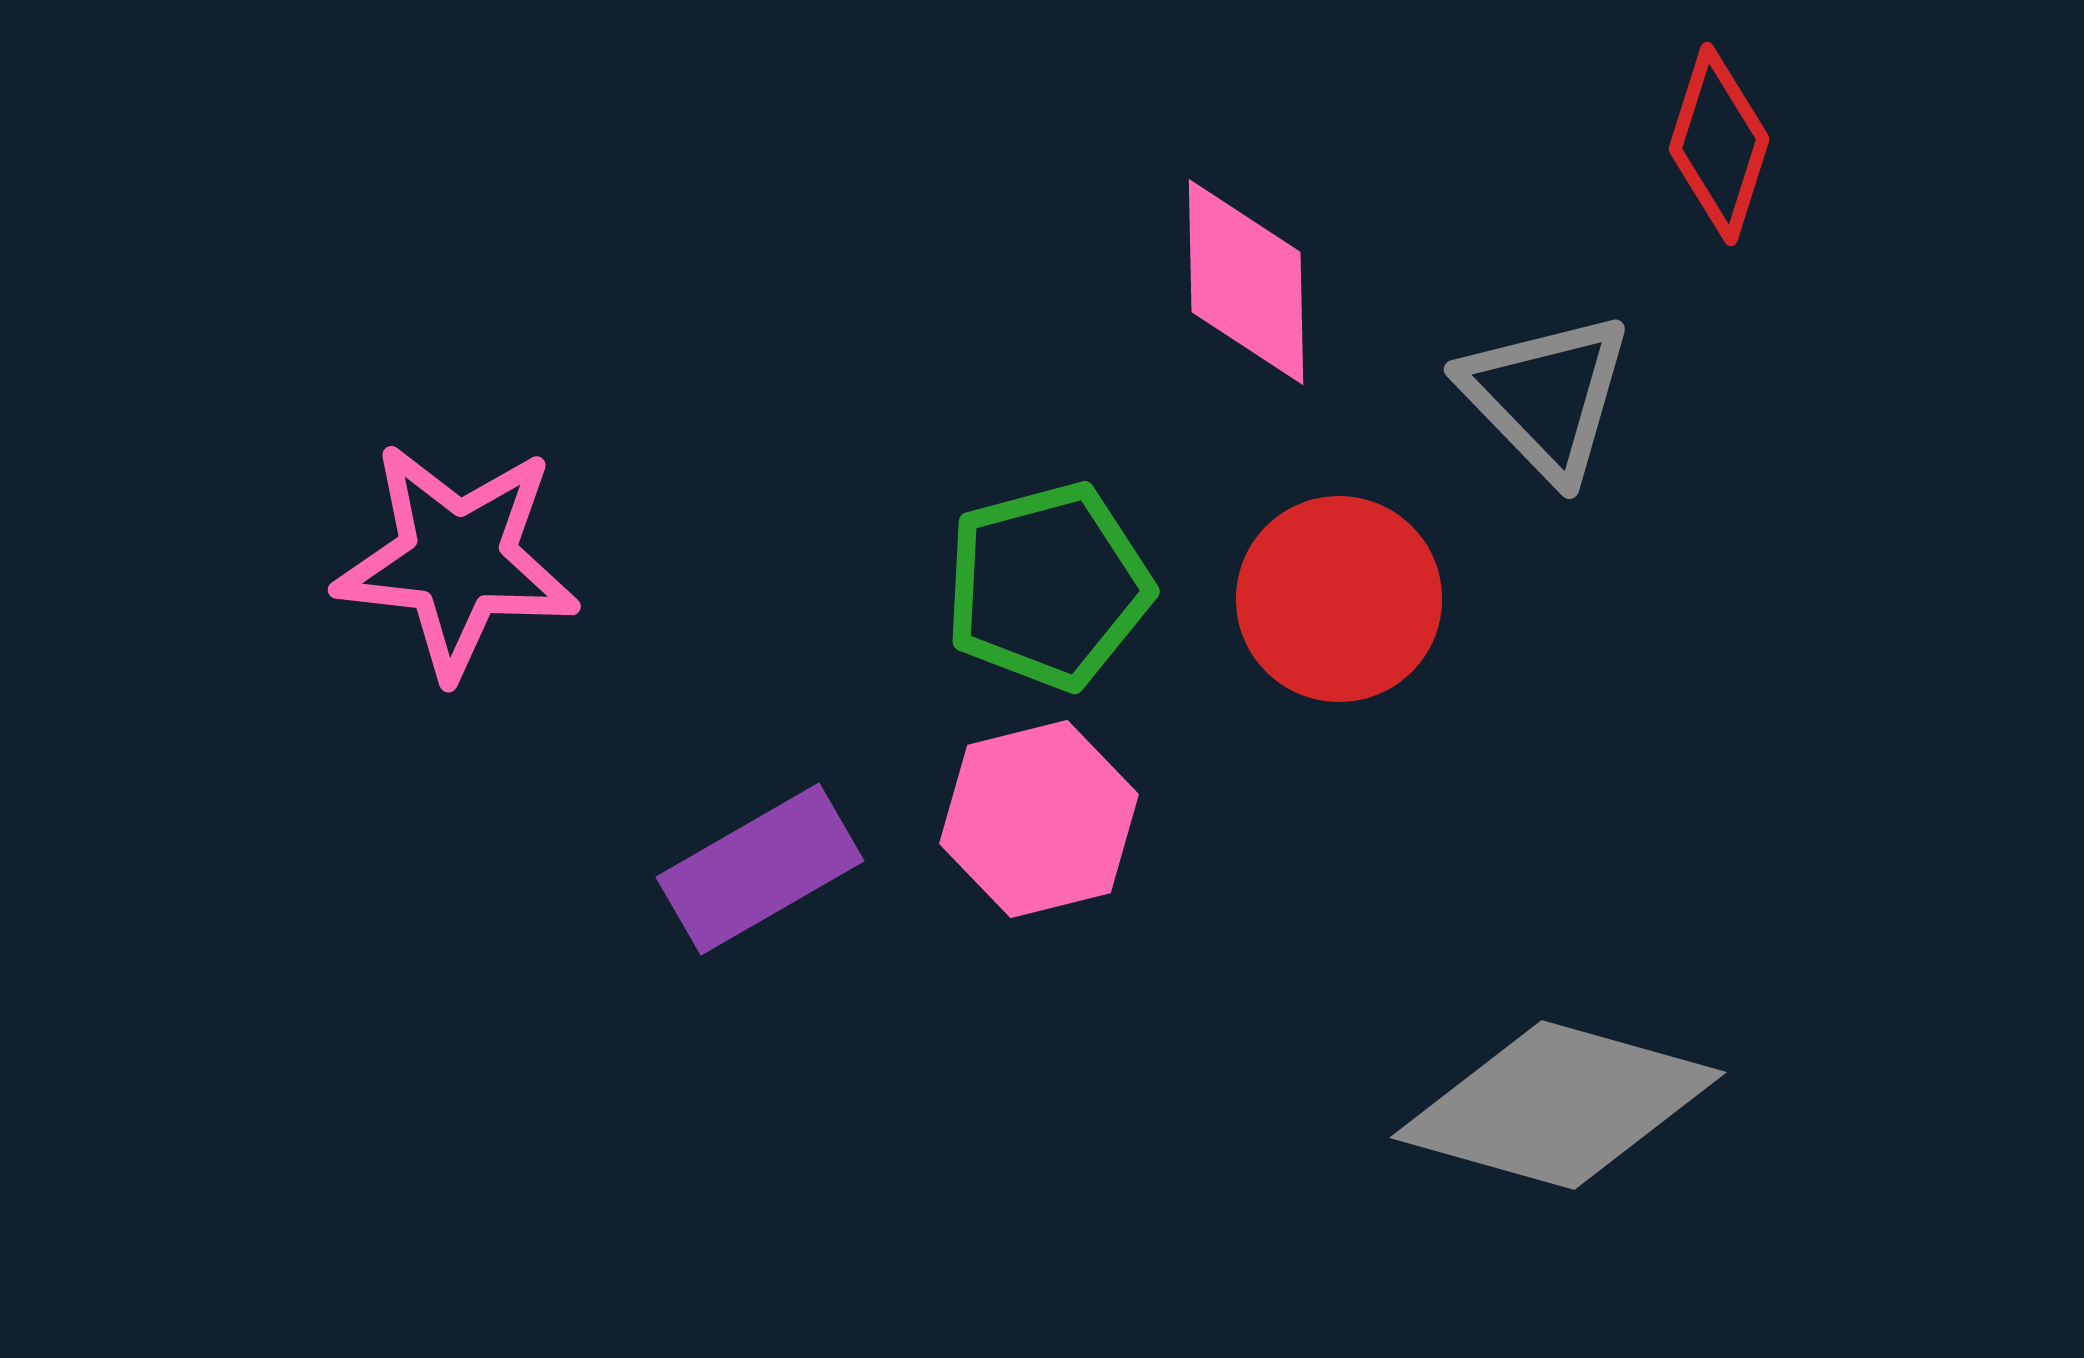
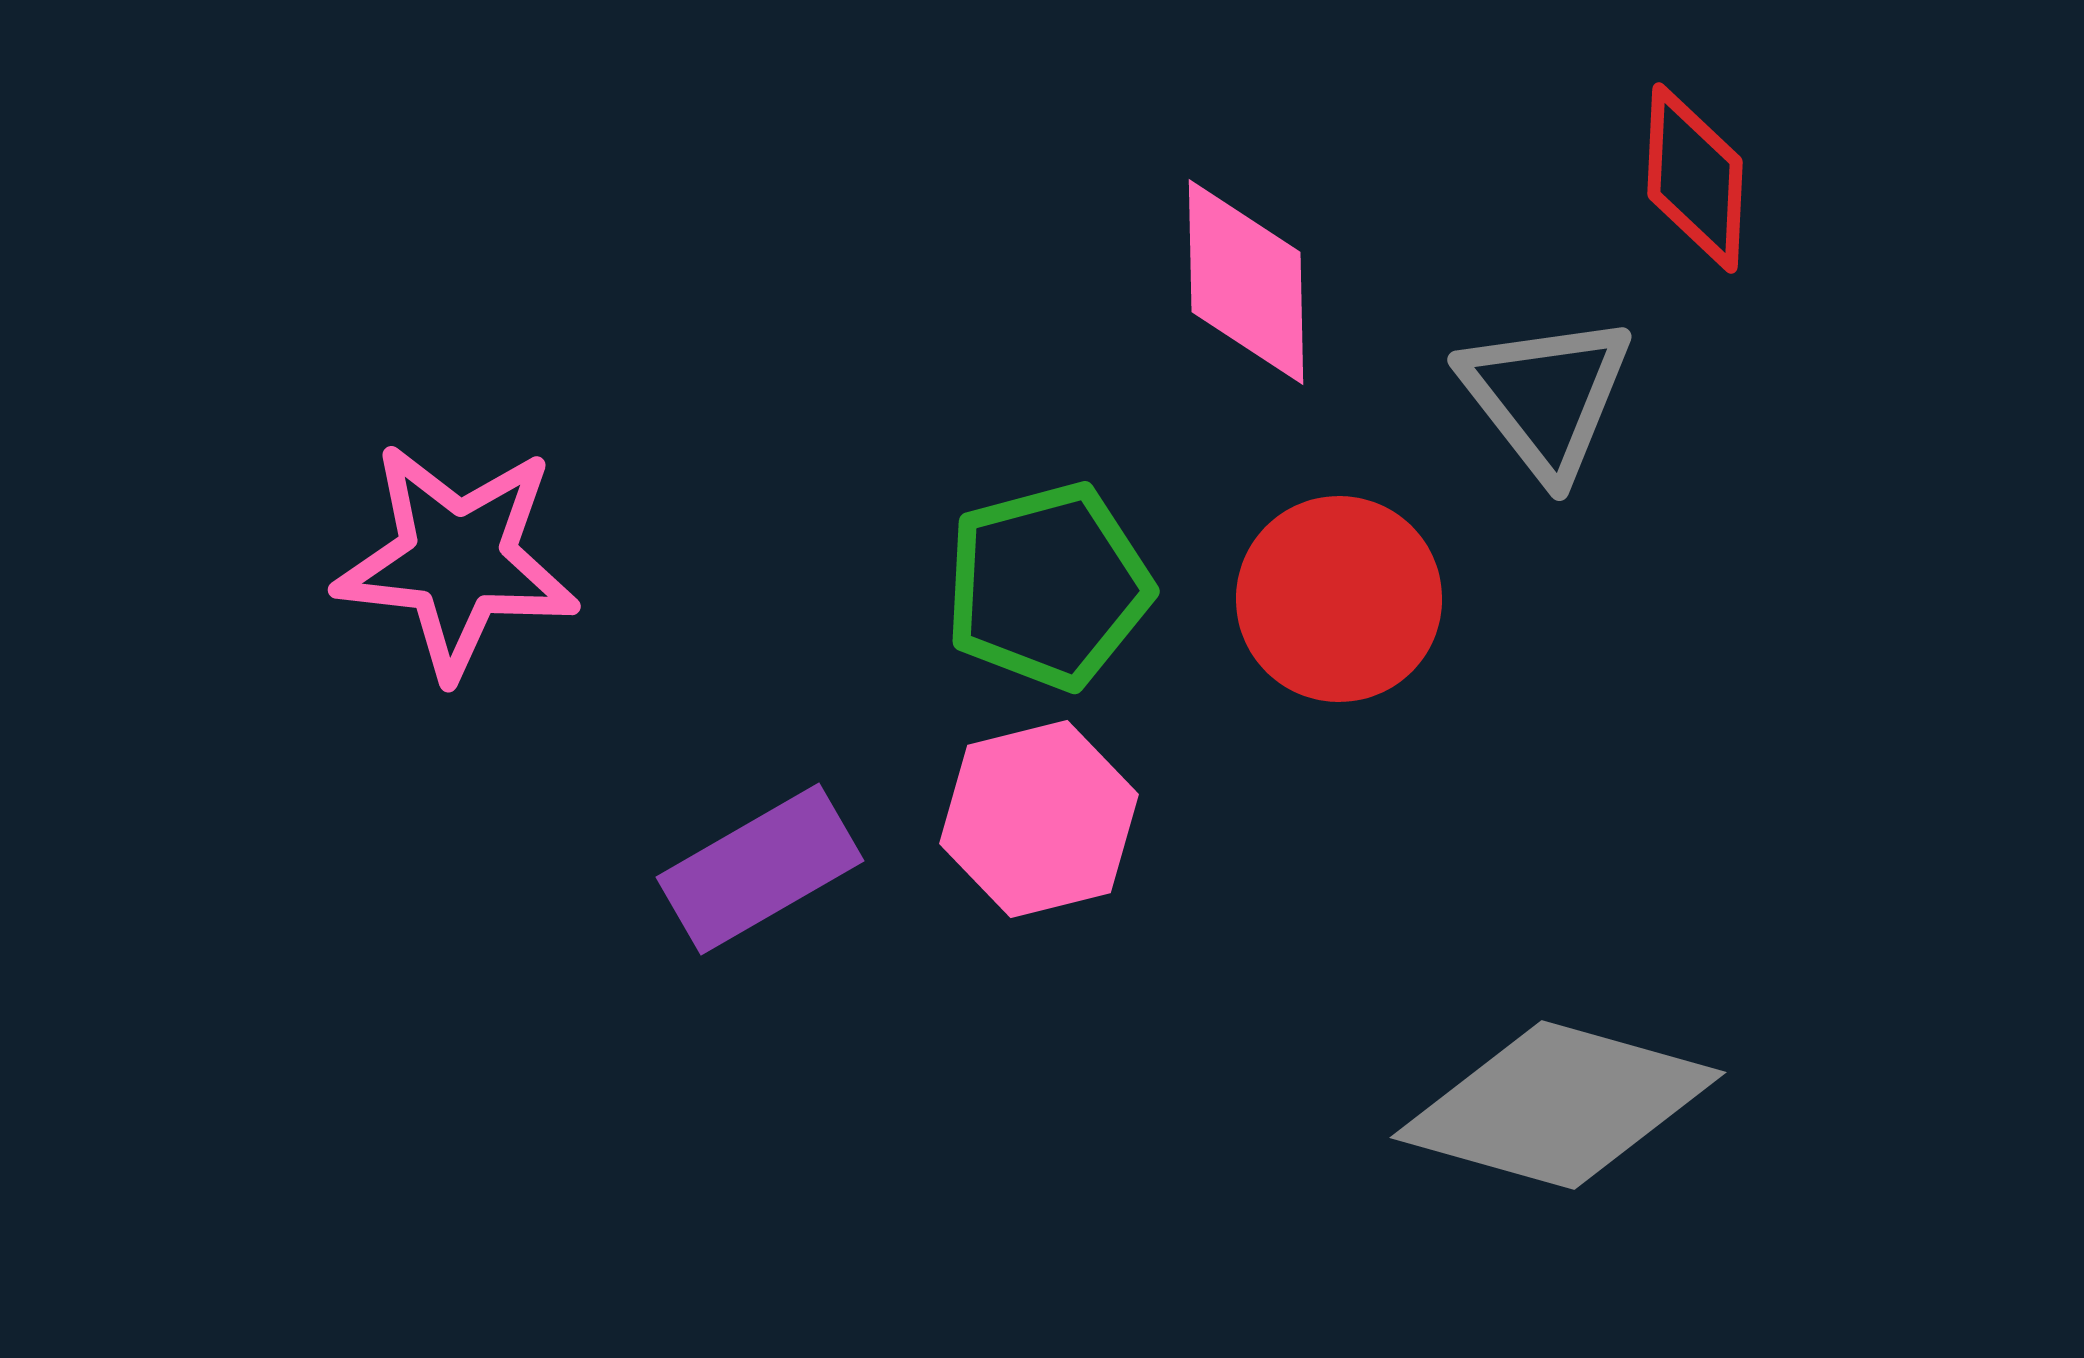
red diamond: moved 24 px left, 34 px down; rotated 15 degrees counterclockwise
gray triangle: rotated 6 degrees clockwise
